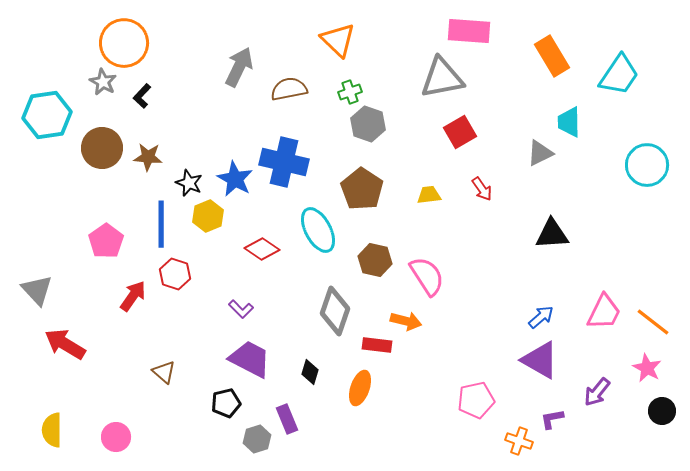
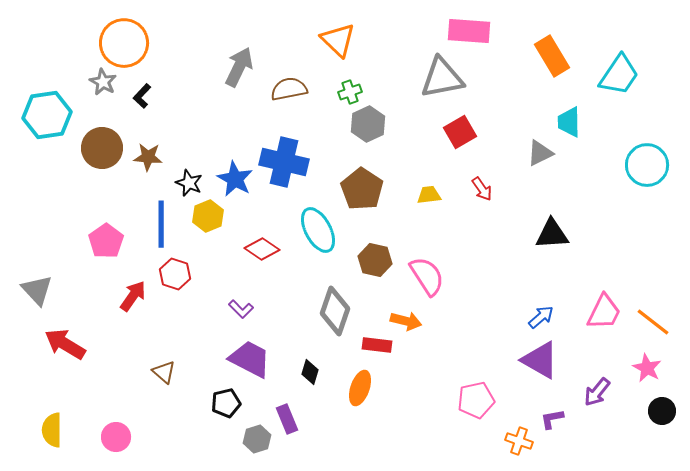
gray hexagon at (368, 124): rotated 16 degrees clockwise
